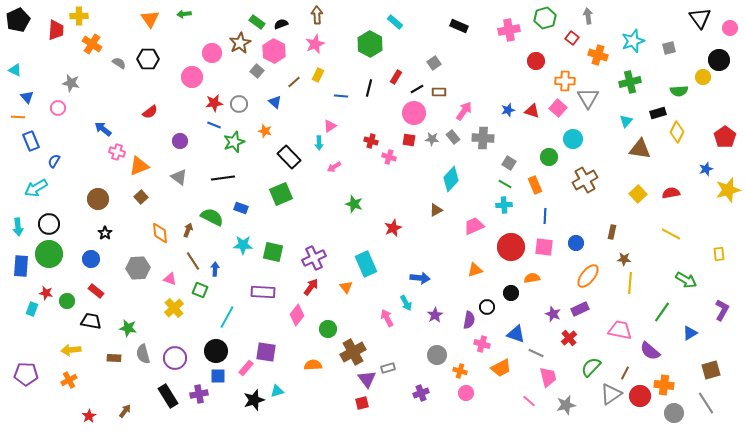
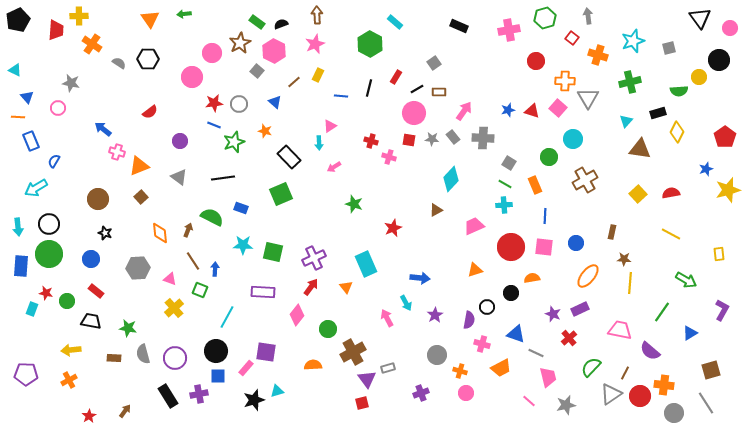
yellow circle at (703, 77): moved 4 px left
black star at (105, 233): rotated 16 degrees counterclockwise
